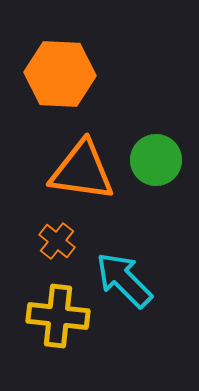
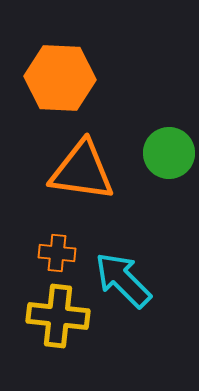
orange hexagon: moved 4 px down
green circle: moved 13 px right, 7 px up
orange cross: moved 12 px down; rotated 33 degrees counterclockwise
cyan arrow: moved 1 px left
